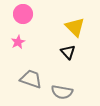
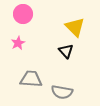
pink star: moved 1 px down
black triangle: moved 2 px left, 1 px up
gray trapezoid: rotated 15 degrees counterclockwise
